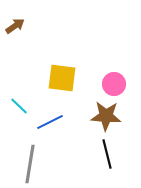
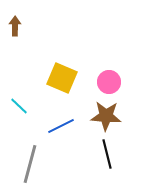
brown arrow: rotated 54 degrees counterclockwise
yellow square: rotated 16 degrees clockwise
pink circle: moved 5 px left, 2 px up
blue line: moved 11 px right, 4 px down
gray line: rotated 6 degrees clockwise
